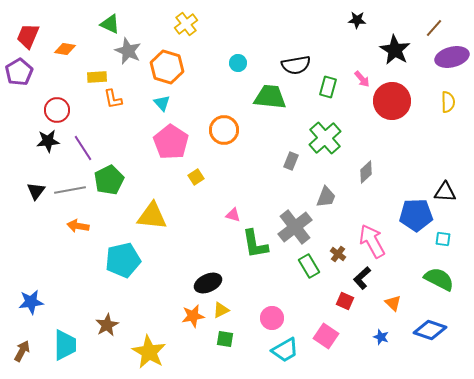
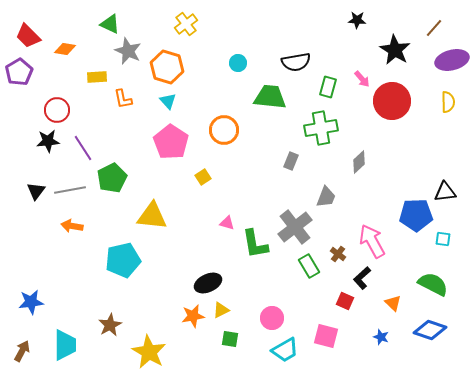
red trapezoid at (28, 36): rotated 68 degrees counterclockwise
purple ellipse at (452, 57): moved 3 px down
black semicircle at (296, 65): moved 3 px up
orange L-shape at (113, 99): moved 10 px right
cyan triangle at (162, 103): moved 6 px right, 2 px up
green cross at (325, 138): moved 4 px left, 10 px up; rotated 32 degrees clockwise
gray diamond at (366, 172): moved 7 px left, 10 px up
yellow square at (196, 177): moved 7 px right
green pentagon at (109, 180): moved 3 px right, 2 px up
black triangle at (445, 192): rotated 10 degrees counterclockwise
pink triangle at (233, 215): moved 6 px left, 8 px down
orange arrow at (78, 226): moved 6 px left
green semicircle at (439, 279): moved 6 px left, 5 px down
brown star at (107, 325): moved 3 px right
pink square at (326, 336): rotated 20 degrees counterclockwise
green square at (225, 339): moved 5 px right
